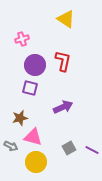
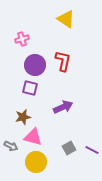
brown star: moved 3 px right, 1 px up
